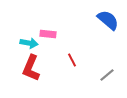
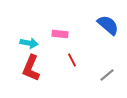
blue semicircle: moved 5 px down
pink rectangle: moved 12 px right
